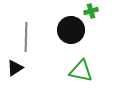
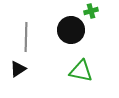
black triangle: moved 3 px right, 1 px down
